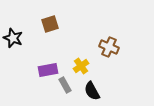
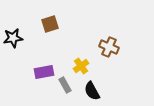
black star: rotated 30 degrees counterclockwise
purple rectangle: moved 4 px left, 2 px down
